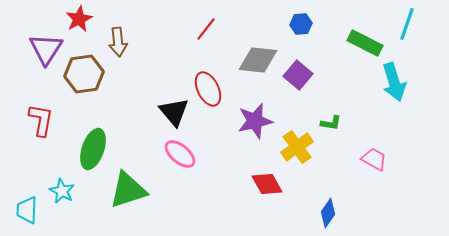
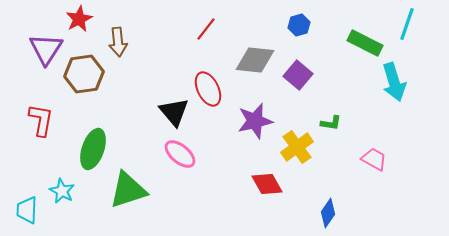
blue hexagon: moved 2 px left, 1 px down; rotated 10 degrees counterclockwise
gray diamond: moved 3 px left
